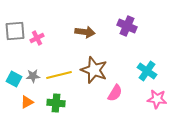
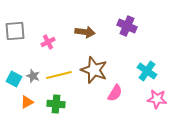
pink cross: moved 11 px right, 4 px down
gray star: rotated 24 degrees clockwise
green cross: moved 1 px down
